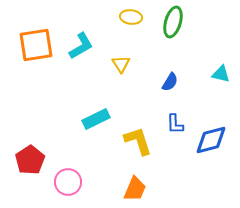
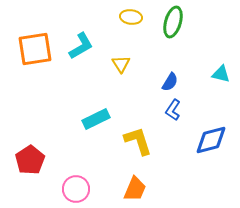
orange square: moved 1 px left, 4 px down
blue L-shape: moved 2 px left, 14 px up; rotated 35 degrees clockwise
pink circle: moved 8 px right, 7 px down
